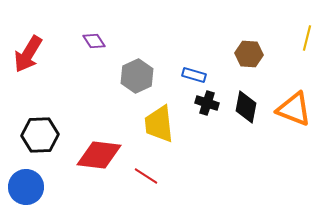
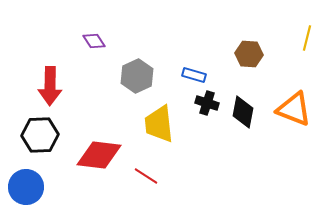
red arrow: moved 22 px right, 32 px down; rotated 30 degrees counterclockwise
black diamond: moved 3 px left, 5 px down
